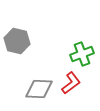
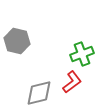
red L-shape: moved 1 px right, 1 px up
gray diamond: moved 4 px down; rotated 16 degrees counterclockwise
